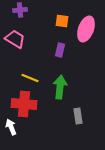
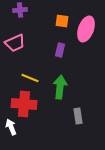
pink trapezoid: moved 4 px down; rotated 125 degrees clockwise
